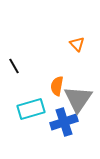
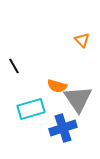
orange triangle: moved 5 px right, 4 px up
orange semicircle: rotated 84 degrees counterclockwise
gray triangle: rotated 8 degrees counterclockwise
blue cross: moved 1 px left, 6 px down
